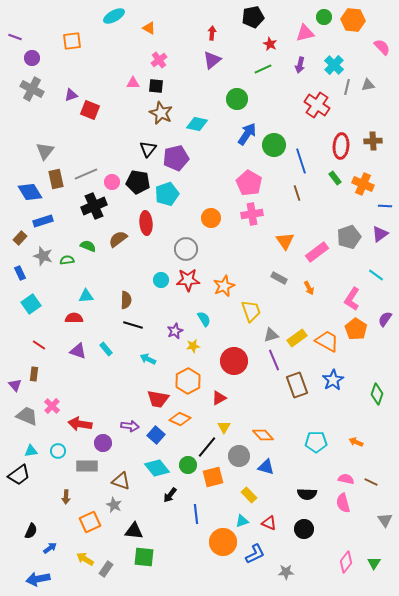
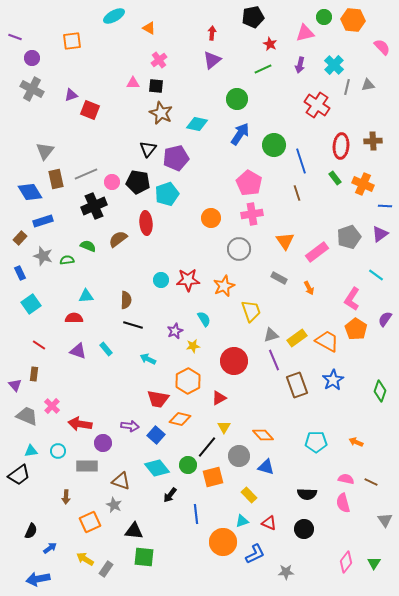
blue arrow at (247, 134): moved 7 px left
gray circle at (186, 249): moved 53 px right
green diamond at (377, 394): moved 3 px right, 3 px up
orange diamond at (180, 419): rotated 10 degrees counterclockwise
